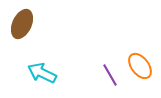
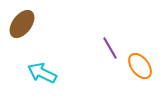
brown ellipse: rotated 12 degrees clockwise
purple line: moved 27 px up
